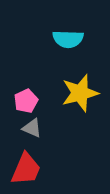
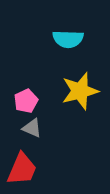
yellow star: moved 2 px up
red trapezoid: moved 4 px left
